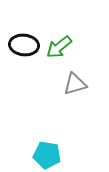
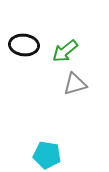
green arrow: moved 6 px right, 4 px down
